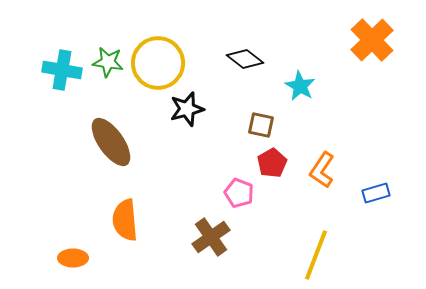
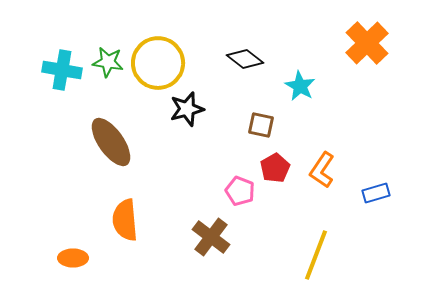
orange cross: moved 5 px left, 3 px down
red pentagon: moved 3 px right, 5 px down
pink pentagon: moved 1 px right, 2 px up
brown cross: rotated 18 degrees counterclockwise
